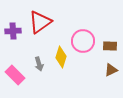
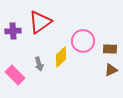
brown rectangle: moved 3 px down
yellow diamond: rotated 30 degrees clockwise
